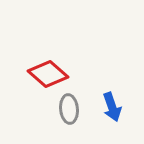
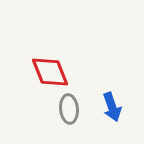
red diamond: moved 2 px right, 2 px up; rotated 27 degrees clockwise
